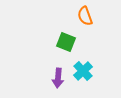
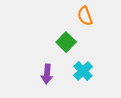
green square: rotated 24 degrees clockwise
purple arrow: moved 11 px left, 4 px up
